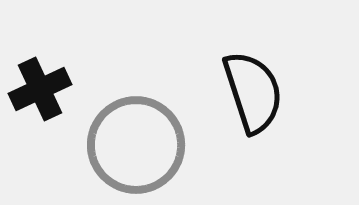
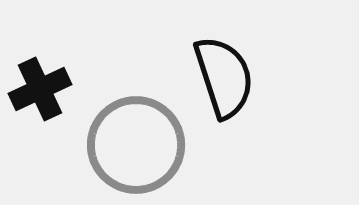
black semicircle: moved 29 px left, 15 px up
